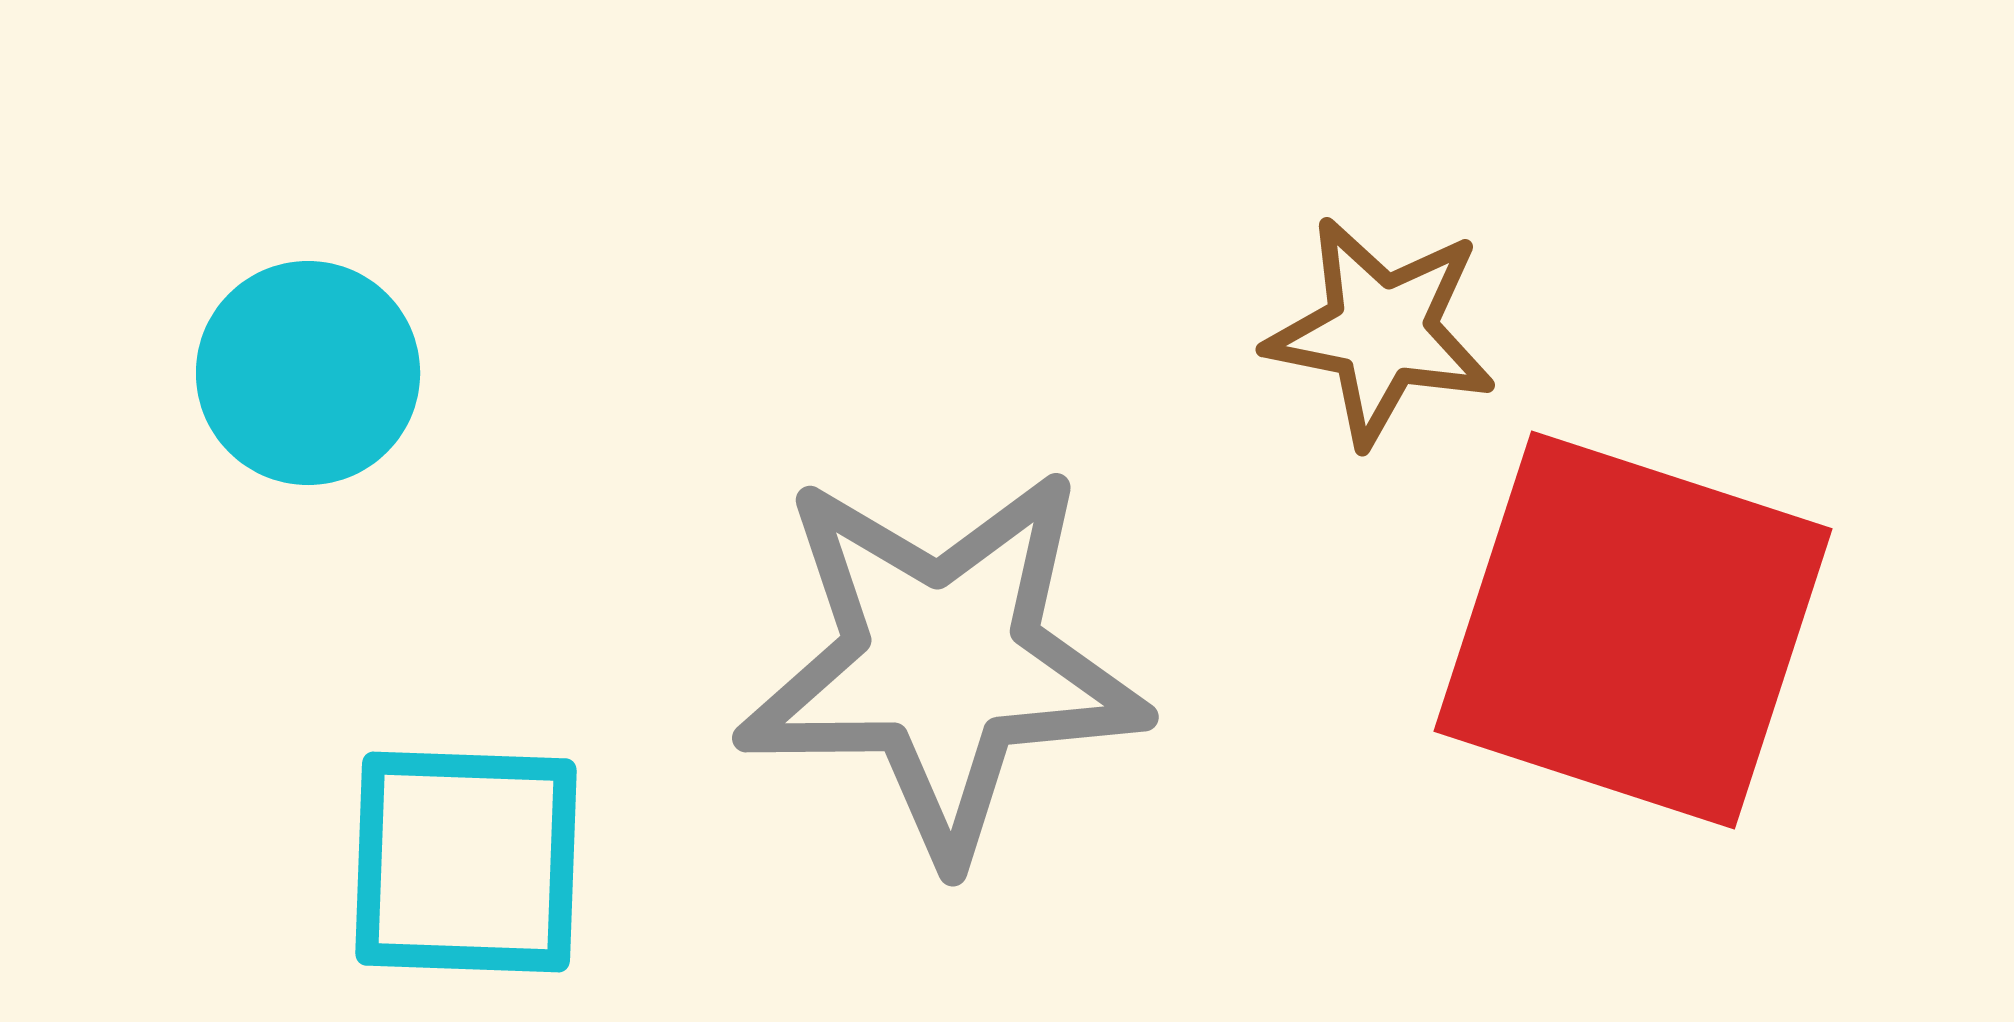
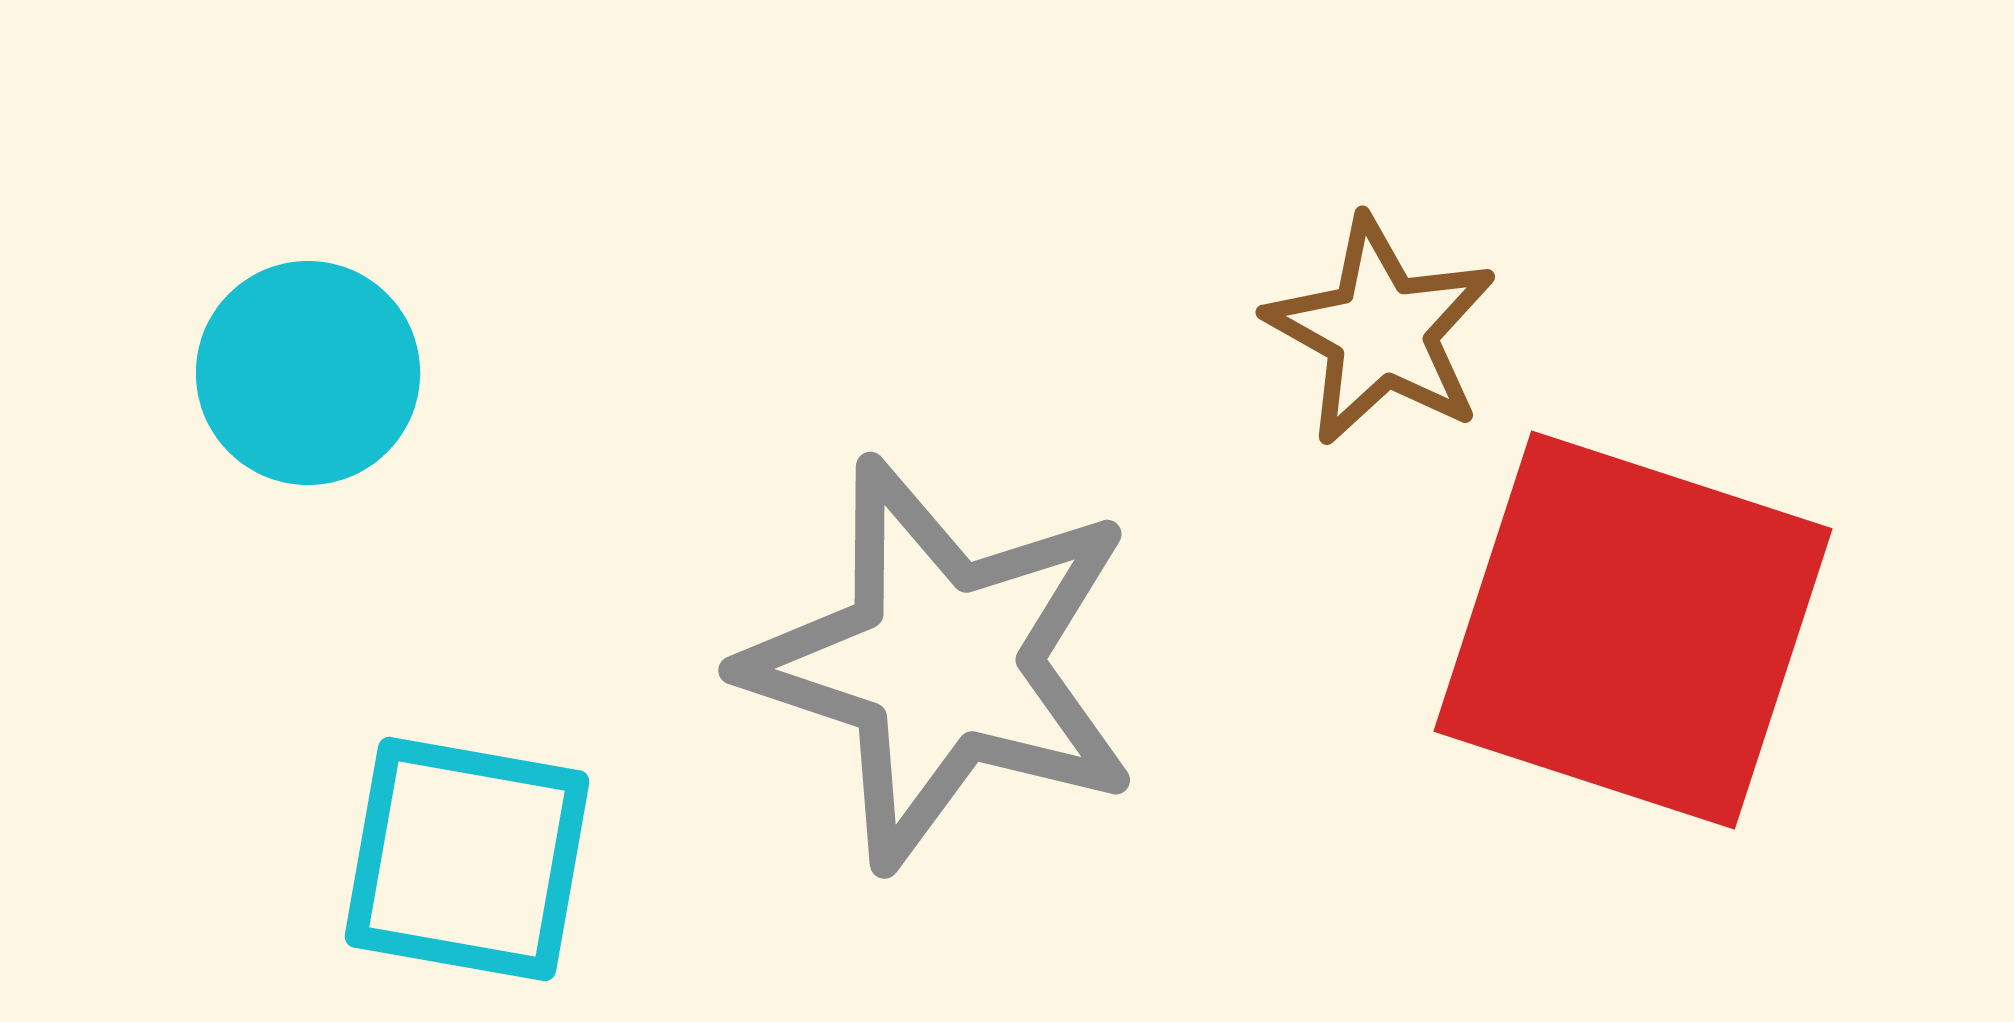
brown star: rotated 18 degrees clockwise
gray star: rotated 19 degrees clockwise
cyan square: moved 1 px right, 3 px up; rotated 8 degrees clockwise
